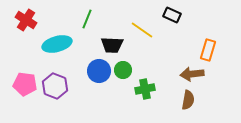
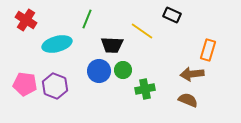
yellow line: moved 1 px down
brown semicircle: rotated 78 degrees counterclockwise
